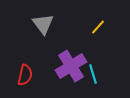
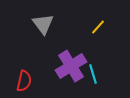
red semicircle: moved 1 px left, 6 px down
